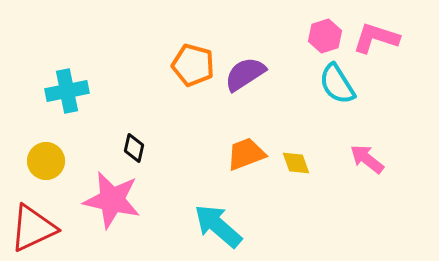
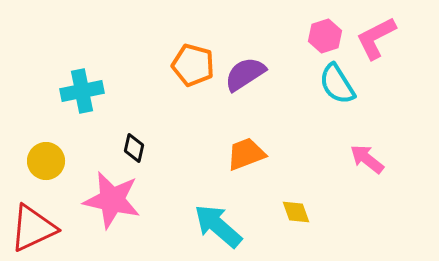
pink L-shape: rotated 45 degrees counterclockwise
cyan cross: moved 15 px right
yellow diamond: moved 49 px down
